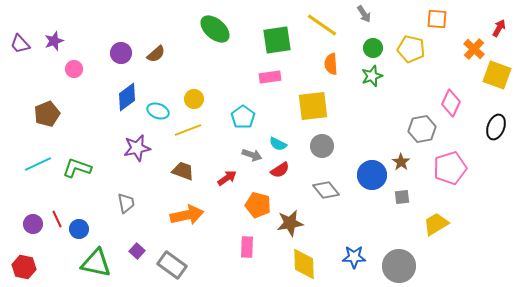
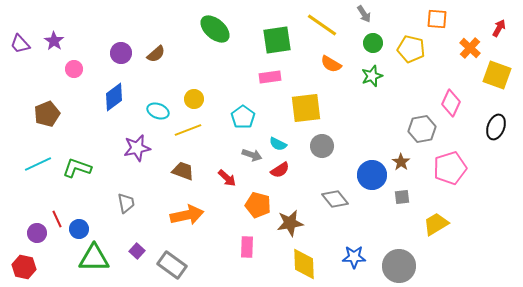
purple star at (54, 41): rotated 18 degrees counterclockwise
green circle at (373, 48): moved 5 px up
orange cross at (474, 49): moved 4 px left, 1 px up
orange semicircle at (331, 64): rotated 55 degrees counterclockwise
blue diamond at (127, 97): moved 13 px left
yellow square at (313, 106): moved 7 px left, 2 px down
red arrow at (227, 178): rotated 78 degrees clockwise
gray diamond at (326, 190): moved 9 px right, 9 px down
purple circle at (33, 224): moved 4 px right, 9 px down
green triangle at (96, 263): moved 2 px left, 5 px up; rotated 12 degrees counterclockwise
